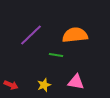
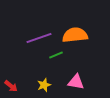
purple line: moved 8 px right, 3 px down; rotated 25 degrees clockwise
green line: rotated 32 degrees counterclockwise
red arrow: moved 1 px down; rotated 16 degrees clockwise
